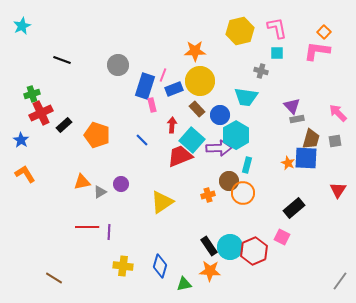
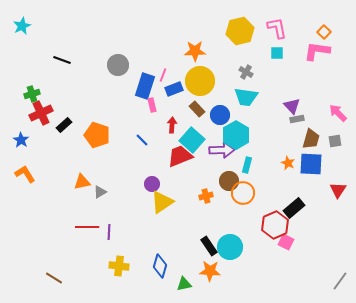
gray cross at (261, 71): moved 15 px left, 1 px down; rotated 16 degrees clockwise
purple arrow at (219, 148): moved 3 px right, 2 px down
blue square at (306, 158): moved 5 px right, 6 px down
purple circle at (121, 184): moved 31 px right
orange cross at (208, 195): moved 2 px left, 1 px down
pink square at (282, 237): moved 4 px right, 5 px down
red hexagon at (254, 251): moved 21 px right, 26 px up
yellow cross at (123, 266): moved 4 px left
